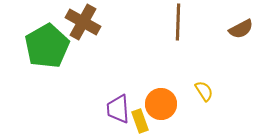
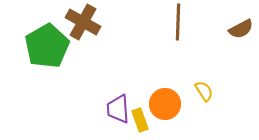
orange circle: moved 4 px right
yellow rectangle: moved 1 px up
